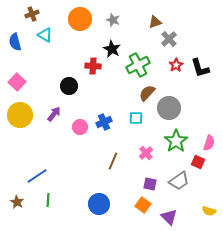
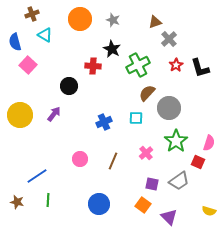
pink square: moved 11 px right, 17 px up
pink circle: moved 32 px down
purple square: moved 2 px right
brown star: rotated 16 degrees counterclockwise
